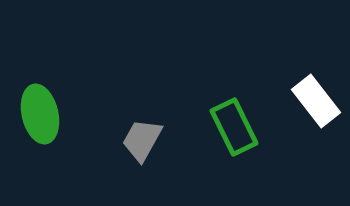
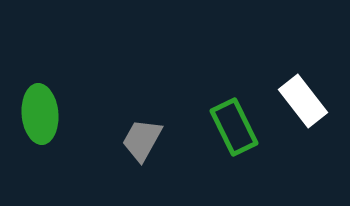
white rectangle: moved 13 px left
green ellipse: rotated 8 degrees clockwise
